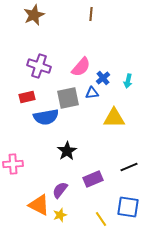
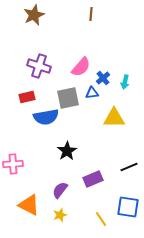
cyan arrow: moved 3 px left, 1 px down
orange triangle: moved 10 px left
